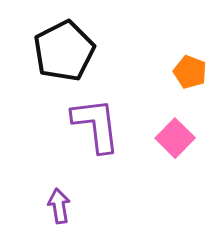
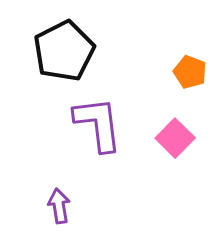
purple L-shape: moved 2 px right, 1 px up
